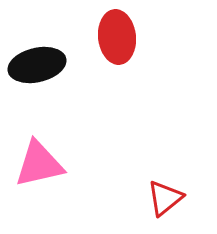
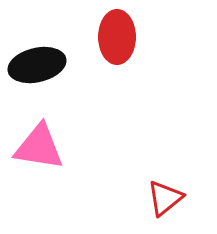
red ellipse: rotated 6 degrees clockwise
pink triangle: moved 17 px up; rotated 22 degrees clockwise
